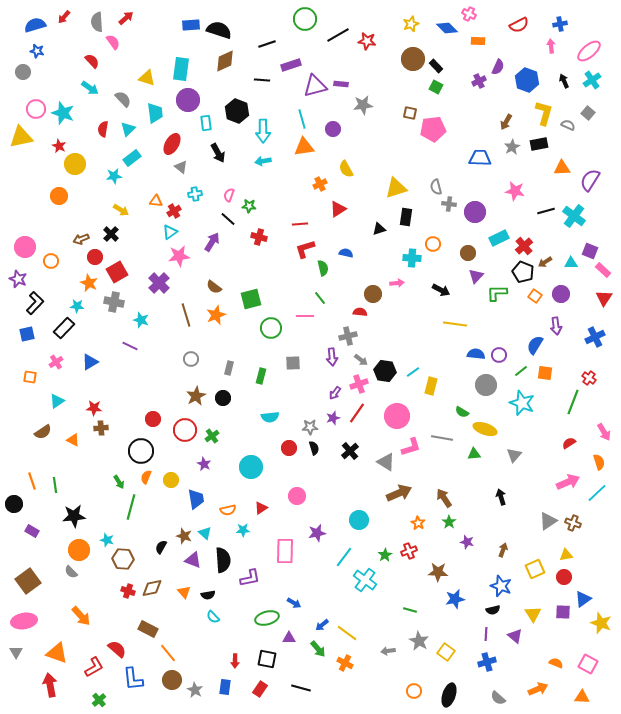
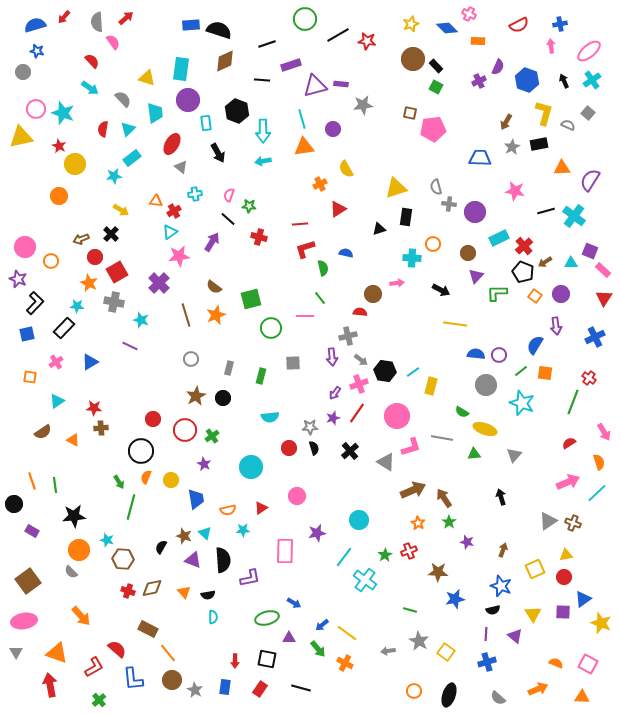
brown arrow at (399, 493): moved 14 px right, 3 px up
cyan semicircle at (213, 617): rotated 136 degrees counterclockwise
